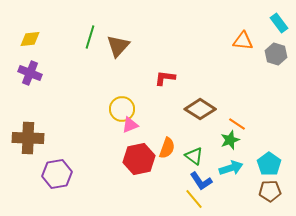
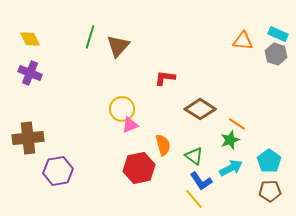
cyan rectangle: moved 1 px left, 11 px down; rotated 30 degrees counterclockwise
yellow diamond: rotated 70 degrees clockwise
brown cross: rotated 8 degrees counterclockwise
orange semicircle: moved 4 px left, 3 px up; rotated 35 degrees counterclockwise
red hexagon: moved 9 px down
cyan pentagon: moved 3 px up
cyan arrow: rotated 10 degrees counterclockwise
purple hexagon: moved 1 px right, 3 px up
